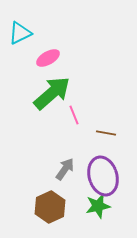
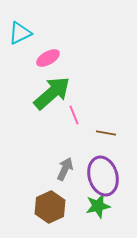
gray arrow: rotated 10 degrees counterclockwise
